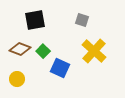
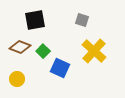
brown diamond: moved 2 px up
